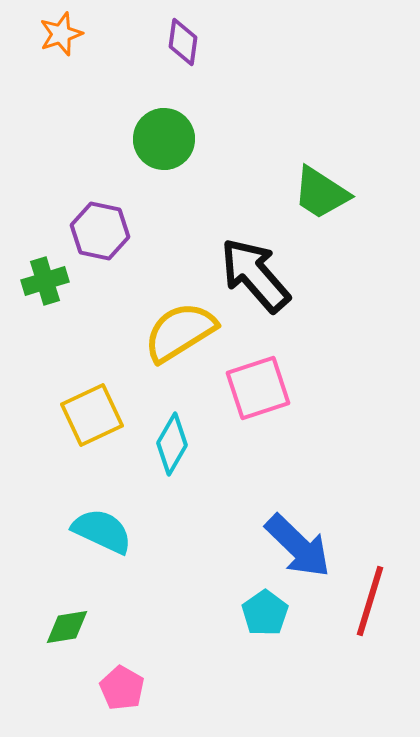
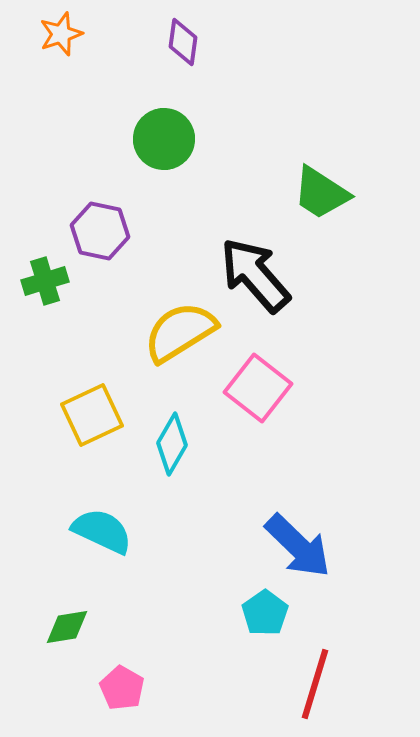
pink square: rotated 34 degrees counterclockwise
red line: moved 55 px left, 83 px down
